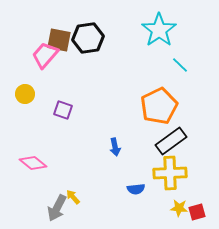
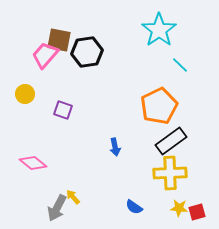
black hexagon: moved 1 px left, 14 px down
blue semicircle: moved 2 px left, 18 px down; rotated 42 degrees clockwise
